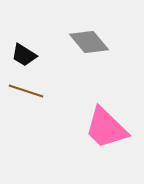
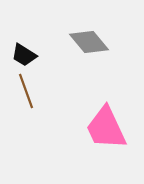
brown line: rotated 52 degrees clockwise
pink trapezoid: rotated 21 degrees clockwise
